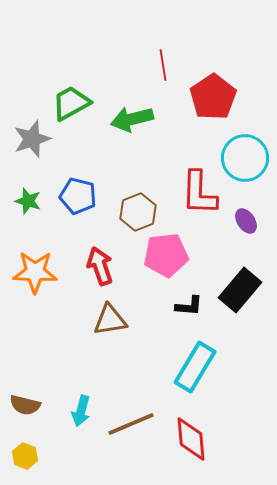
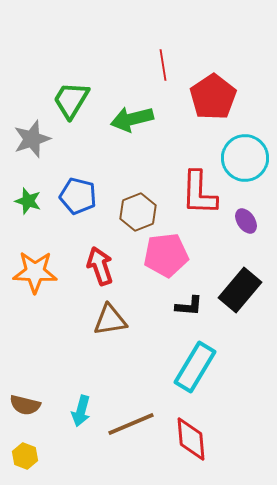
green trapezoid: moved 3 px up; rotated 30 degrees counterclockwise
